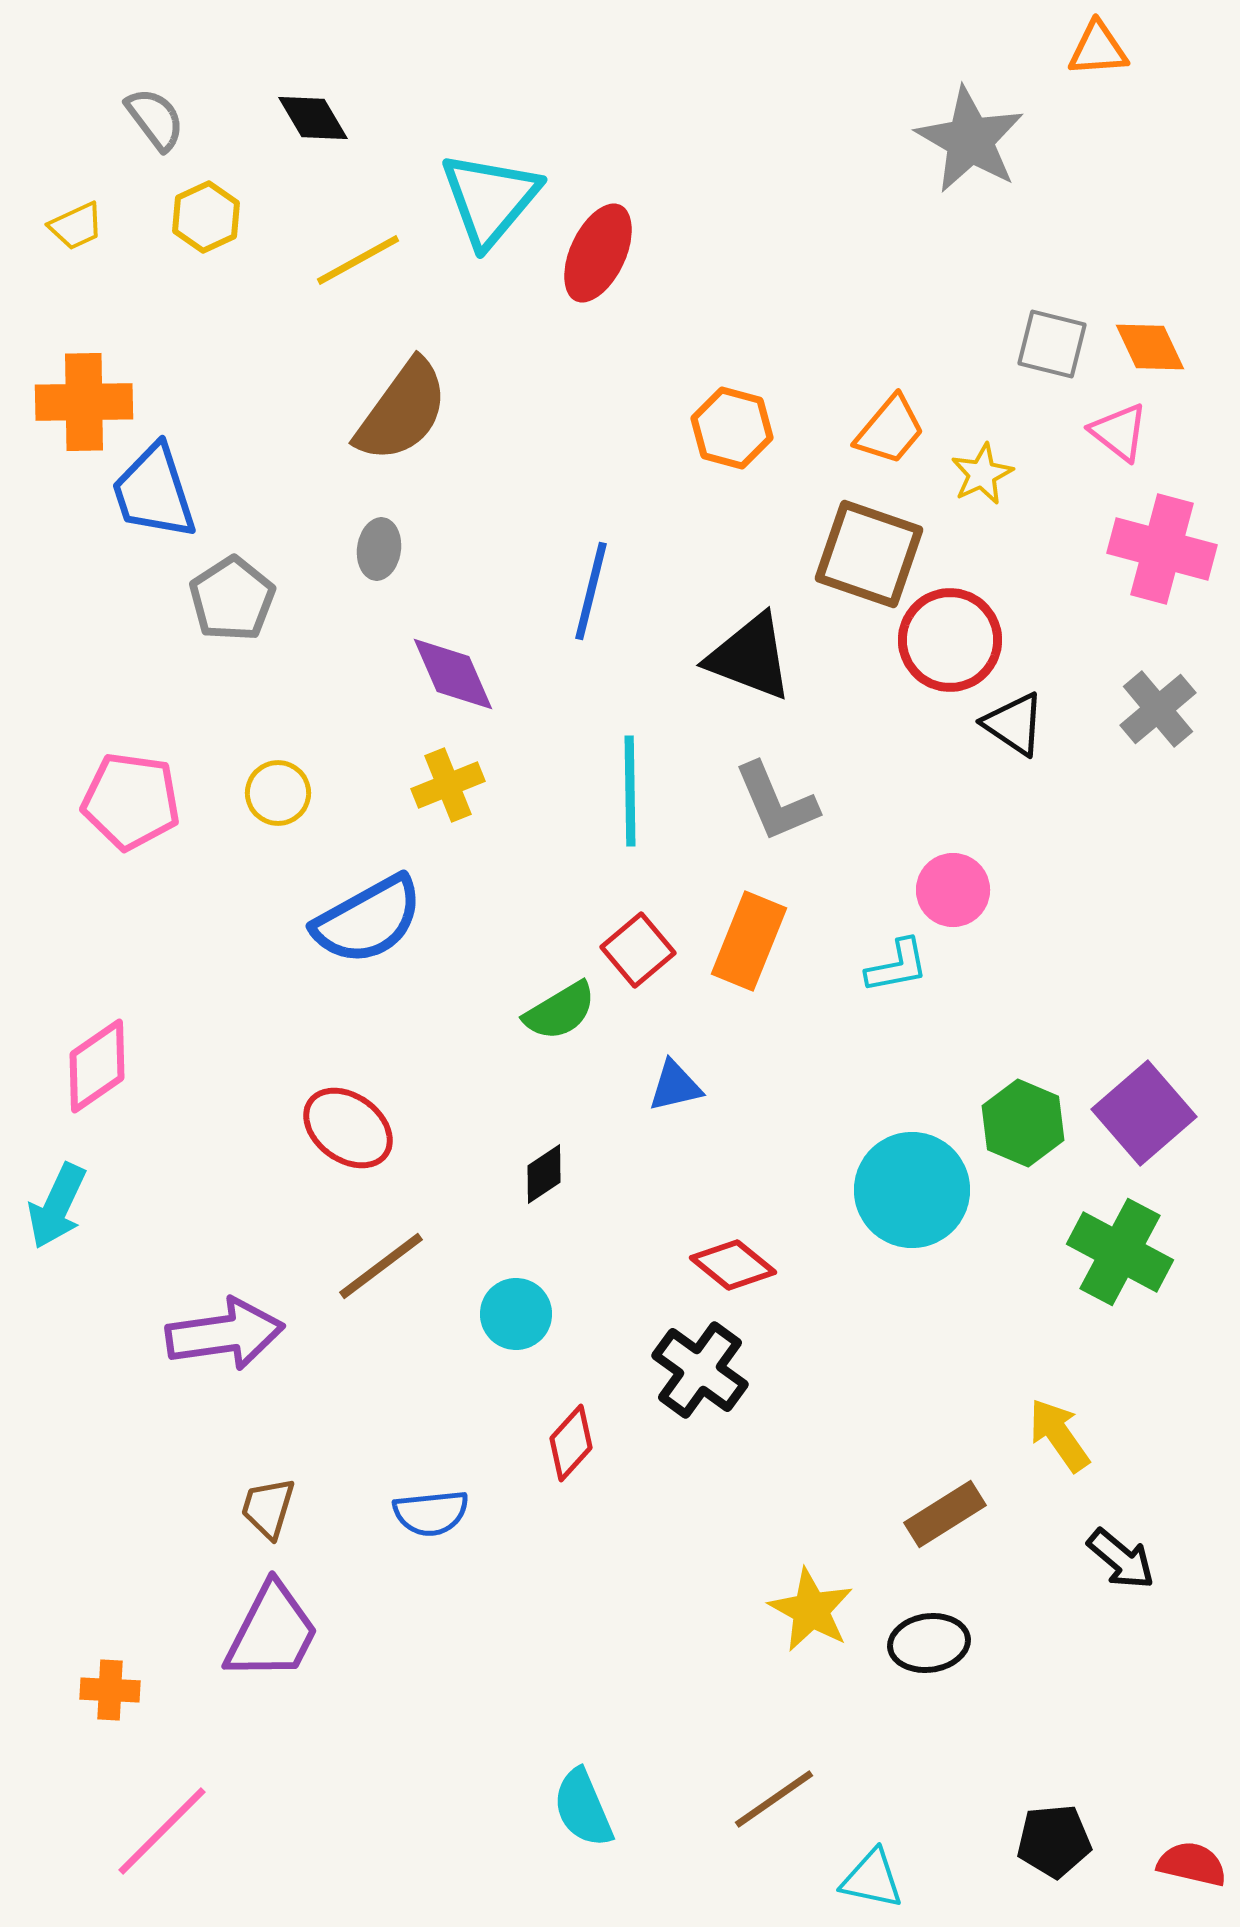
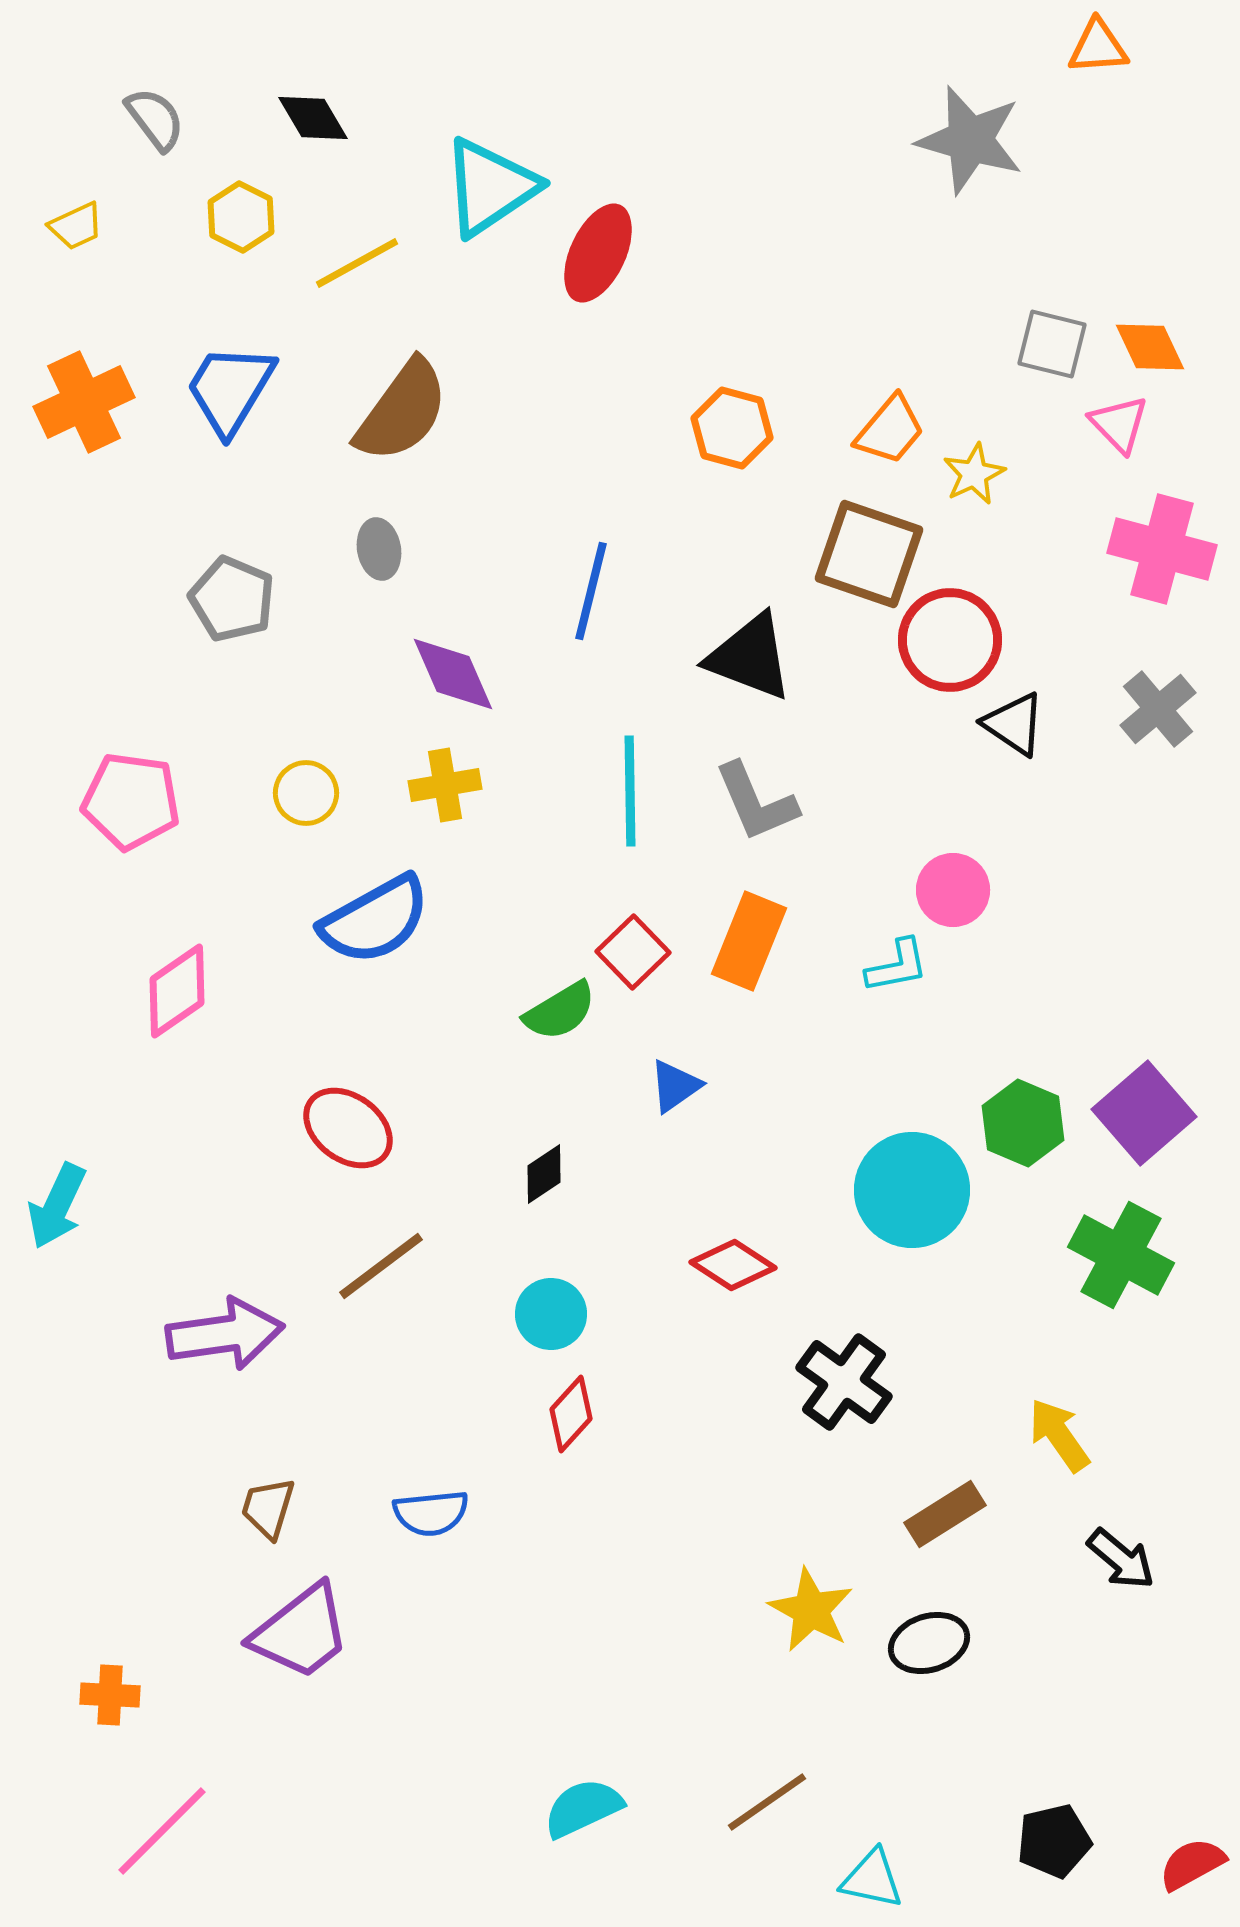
orange triangle at (1098, 49): moved 2 px up
gray star at (970, 140): rotated 14 degrees counterclockwise
cyan triangle at (490, 199): moved 12 px up; rotated 16 degrees clockwise
yellow hexagon at (206, 217): moved 35 px right; rotated 8 degrees counterclockwise
yellow line at (358, 260): moved 1 px left, 3 px down
orange cross at (84, 402): rotated 24 degrees counterclockwise
pink triangle at (1119, 432): moved 8 px up; rotated 8 degrees clockwise
yellow star at (982, 474): moved 8 px left
blue trapezoid at (154, 492): moved 76 px right, 103 px up; rotated 49 degrees clockwise
gray ellipse at (379, 549): rotated 18 degrees counterclockwise
gray pentagon at (232, 599): rotated 16 degrees counterclockwise
yellow cross at (448, 785): moved 3 px left; rotated 12 degrees clockwise
yellow circle at (278, 793): moved 28 px right
gray L-shape at (776, 802): moved 20 px left
blue semicircle at (368, 920): moved 7 px right
red square at (638, 950): moved 5 px left, 2 px down; rotated 4 degrees counterclockwise
pink diamond at (97, 1066): moved 80 px right, 75 px up
blue triangle at (675, 1086): rotated 22 degrees counterclockwise
green cross at (1120, 1252): moved 1 px right, 3 px down
red diamond at (733, 1265): rotated 6 degrees counterclockwise
cyan circle at (516, 1314): moved 35 px right
black cross at (700, 1370): moved 144 px right, 12 px down
red diamond at (571, 1443): moved 29 px up
purple trapezoid at (272, 1632): moved 29 px right; rotated 25 degrees clockwise
black ellipse at (929, 1643): rotated 10 degrees counterclockwise
orange cross at (110, 1690): moved 5 px down
brown line at (774, 1799): moved 7 px left, 3 px down
cyan semicircle at (583, 1808): rotated 88 degrees clockwise
black pentagon at (1054, 1841): rotated 8 degrees counterclockwise
red semicircle at (1192, 1864): rotated 42 degrees counterclockwise
